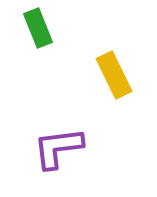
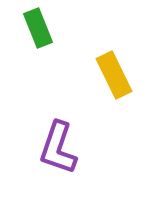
purple L-shape: rotated 64 degrees counterclockwise
